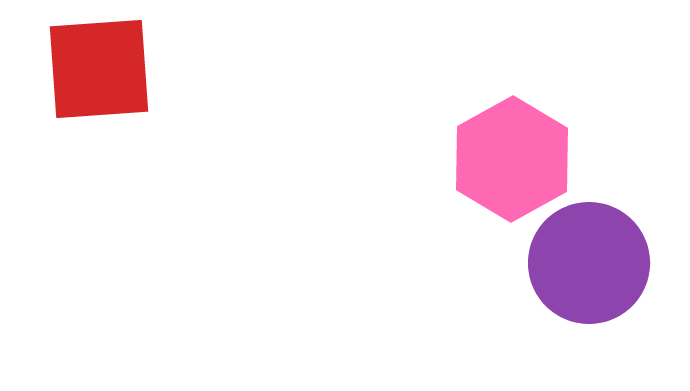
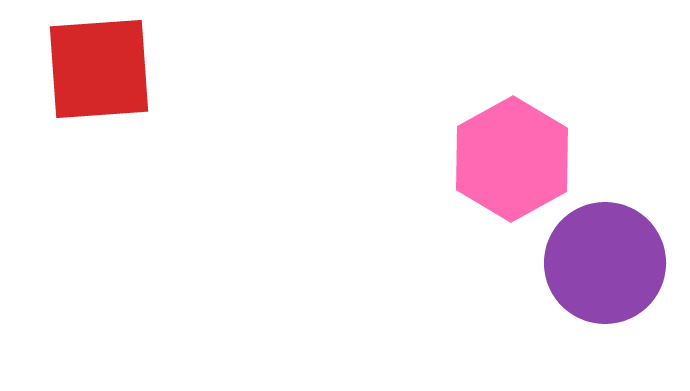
purple circle: moved 16 px right
